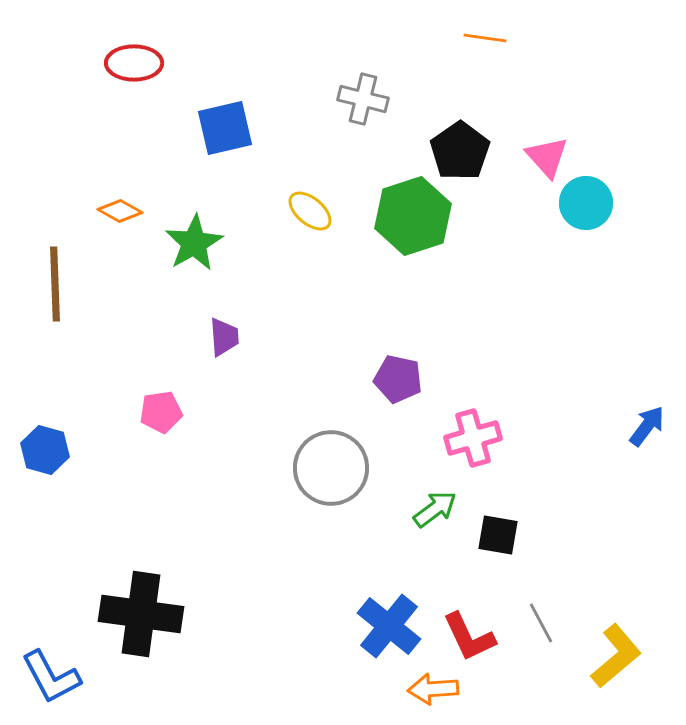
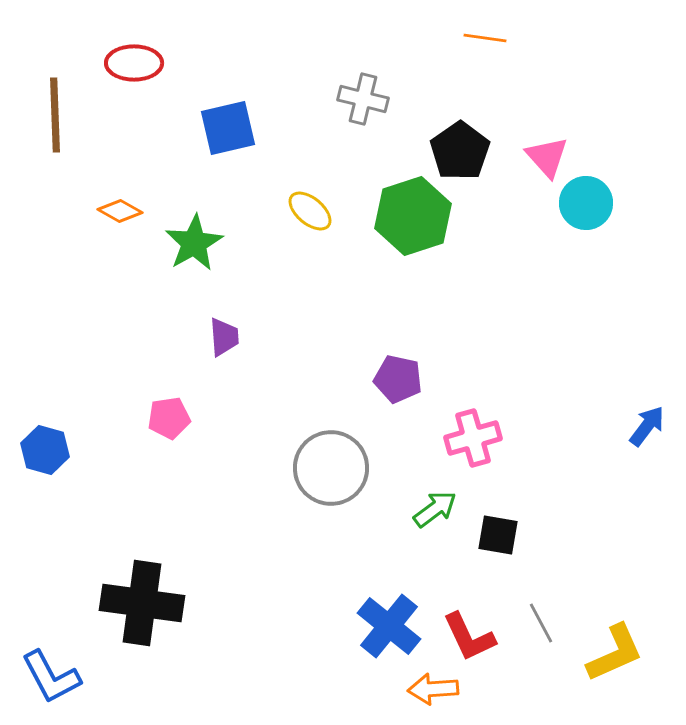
blue square: moved 3 px right
brown line: moved 169 px up
pink pentagon: moved 8 px right, 6 px down
black cross: moved 1 px right, 11 px up
yellow L-shape: moved 1 px left, 3 px up; rotated 16 degrees clockwise
